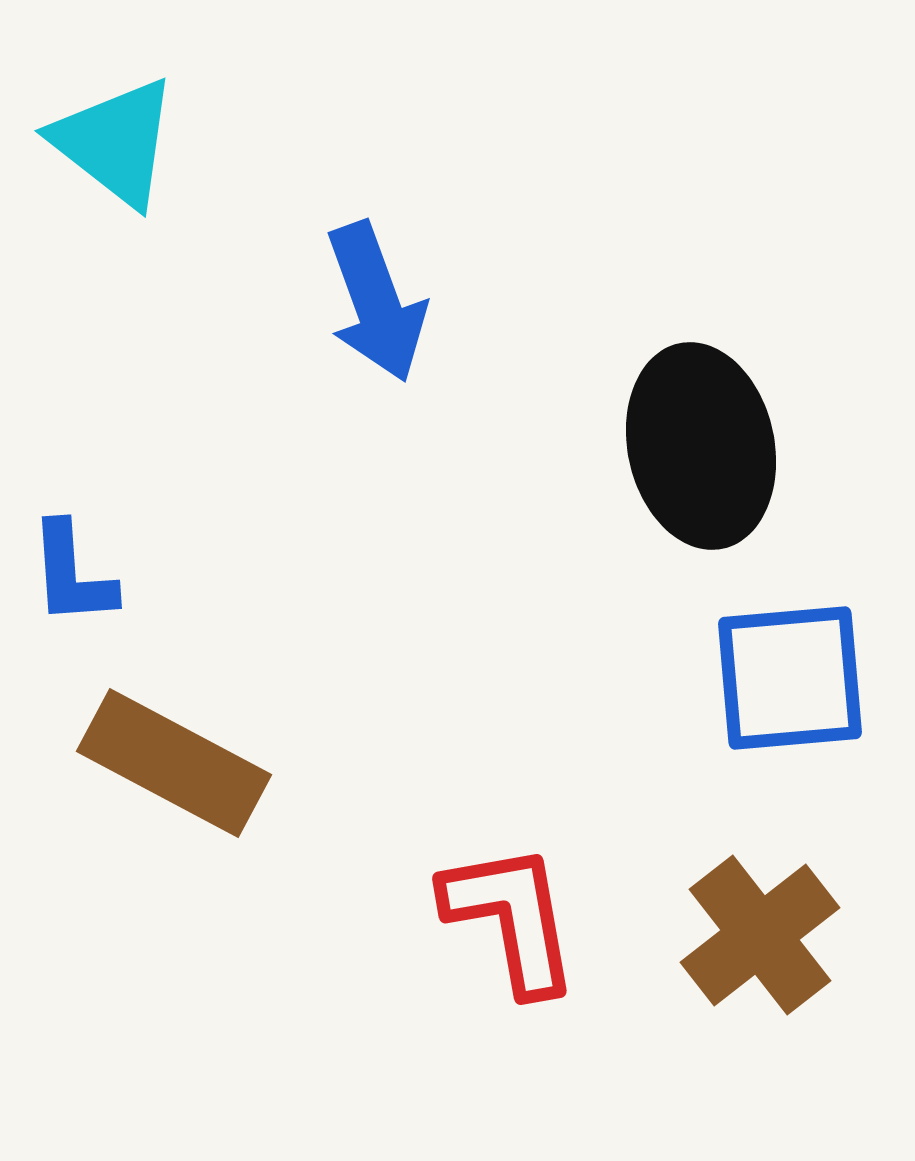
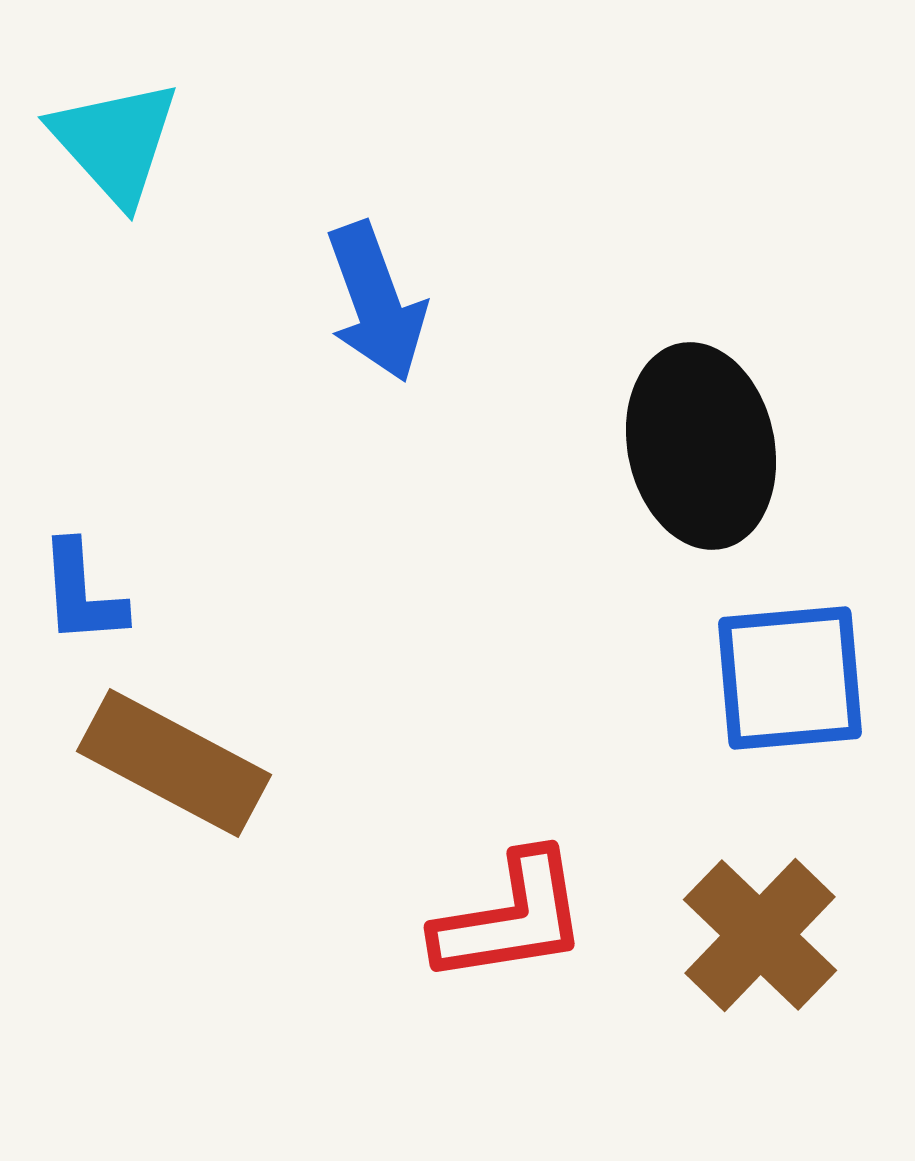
cyan triangle: rotated 10 degrees clockwise
blue L-shape: moved 10 px right, 19 px down
red L-shape: rotated 91 degrees clockwise
brown cross: rotated 8 degrees counterclockwise
